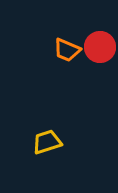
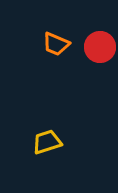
orange trapezoid: moved 11 px left, 6 px up
